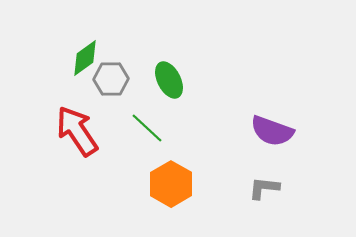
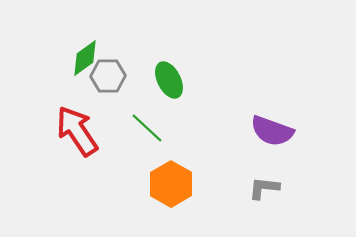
gray hexagon: moved 3 px left, 3 px up
